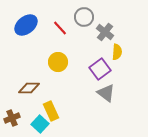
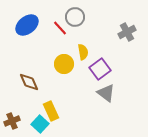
gray circle: moved 9 px left
blue ellipse: moved 1 px right
gray cross: moved 22 px right; rotated 24 degrees clockwise
yellow semicircle: moved 34 px left; rotated 14 degrees counterclockwise
yellow circle: moved 6 px right, 2 px down
brown diamond: moved 6 px up; rotated 65 degrees clockwise
brown cross: moved 3 px down
